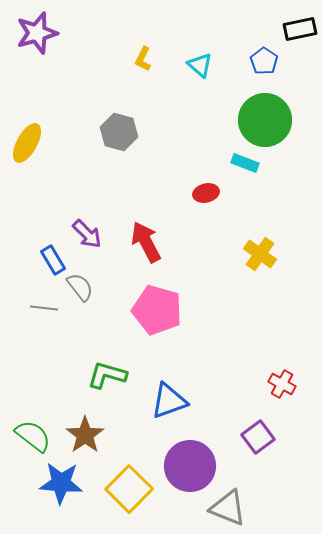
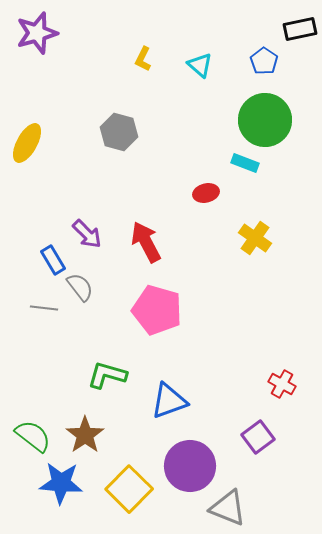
yellow cross: moved 5 px left, 16 px up
